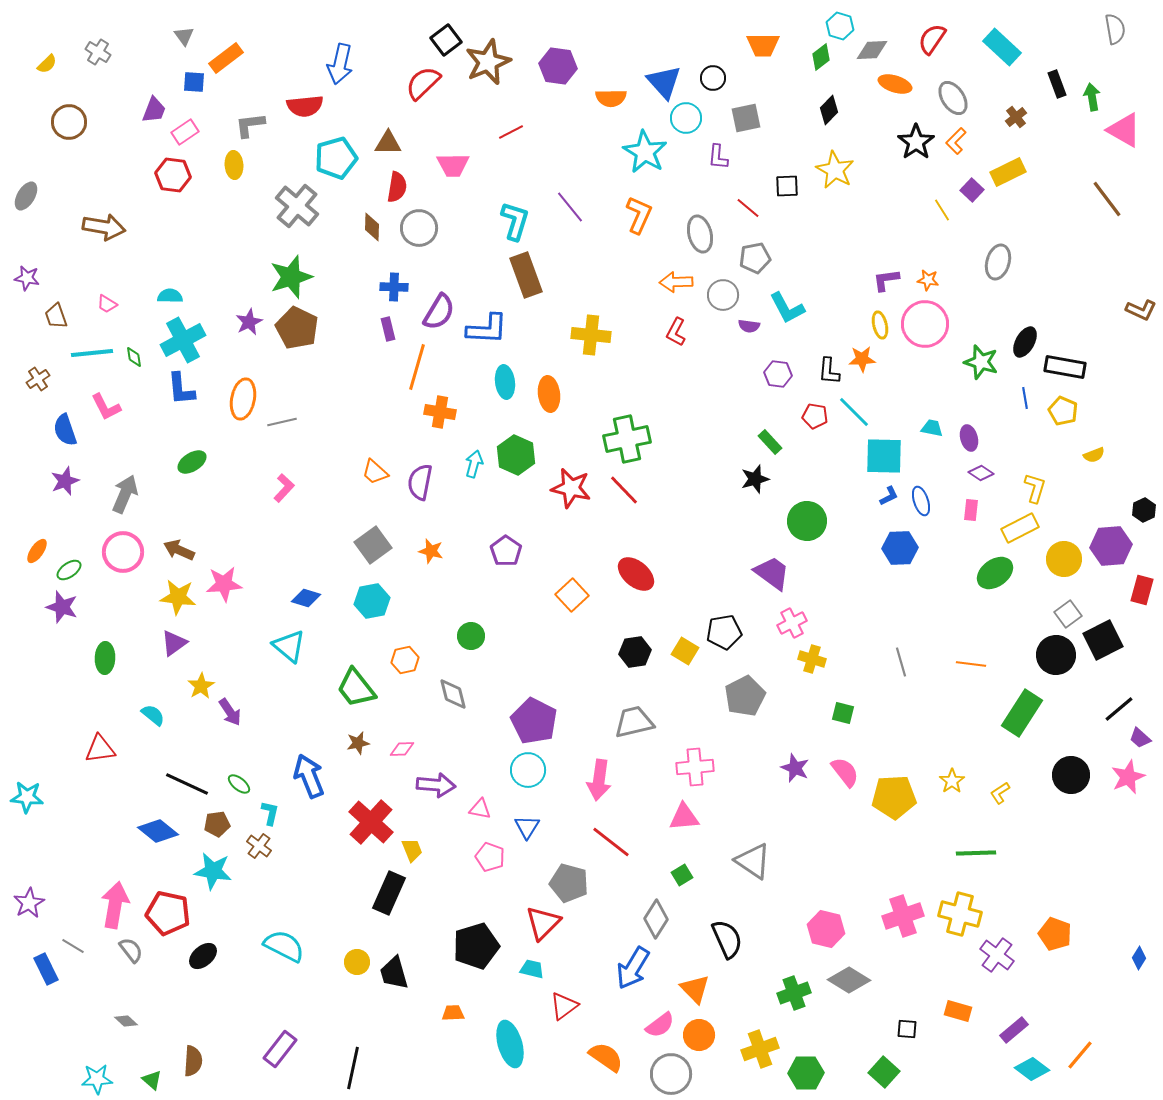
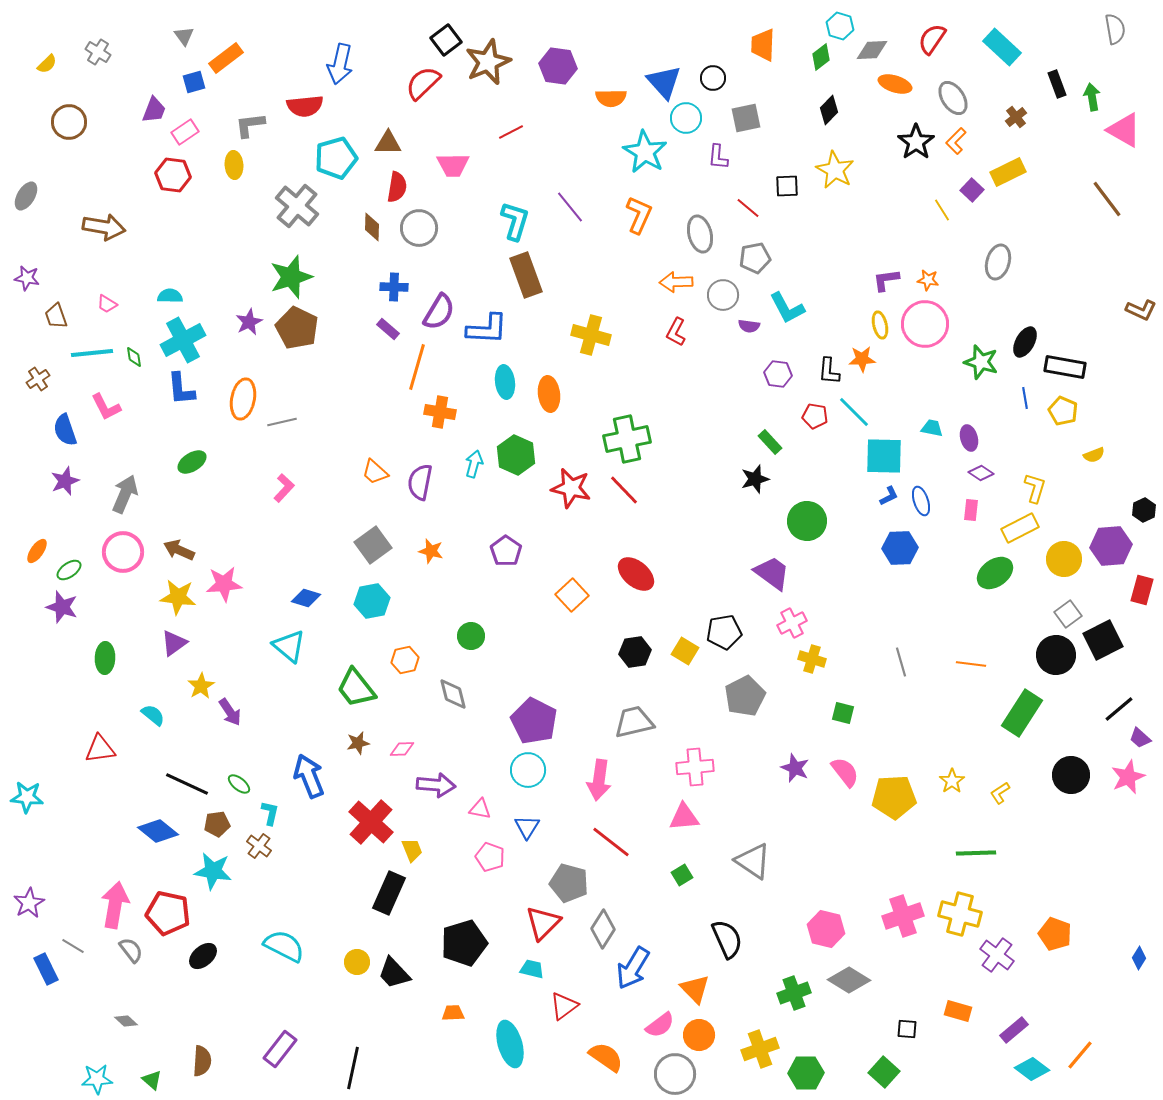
orange trapezoid at (763, 45): rotated 92 degrees clockwise
blue square at (194, 82): rotated 20 degrees counterclockwise
purple rectangle at (388, 329): rotated 35 degrees counterclockwise
yellow cross at (591, 335): rotated 9 degrees clockwise
gray diamond at (656, 919): moved 53 px left, 10 px down
black pentagon at (476, 946): moved 12 px left, 3 px up
black trapezoid at (394, 973): rotated 27 degrees counterclockwise
brown semicircle at (193, 1061): moved 9 px right
gray circle at (671, 1074): moved 4 px right
